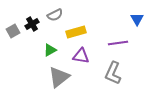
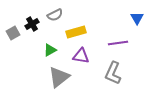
blue triangle: moved 1 px up
gray square: moved 2 px down
